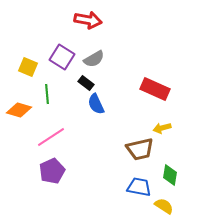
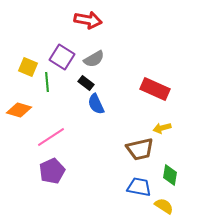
green line: moved 12 px up
